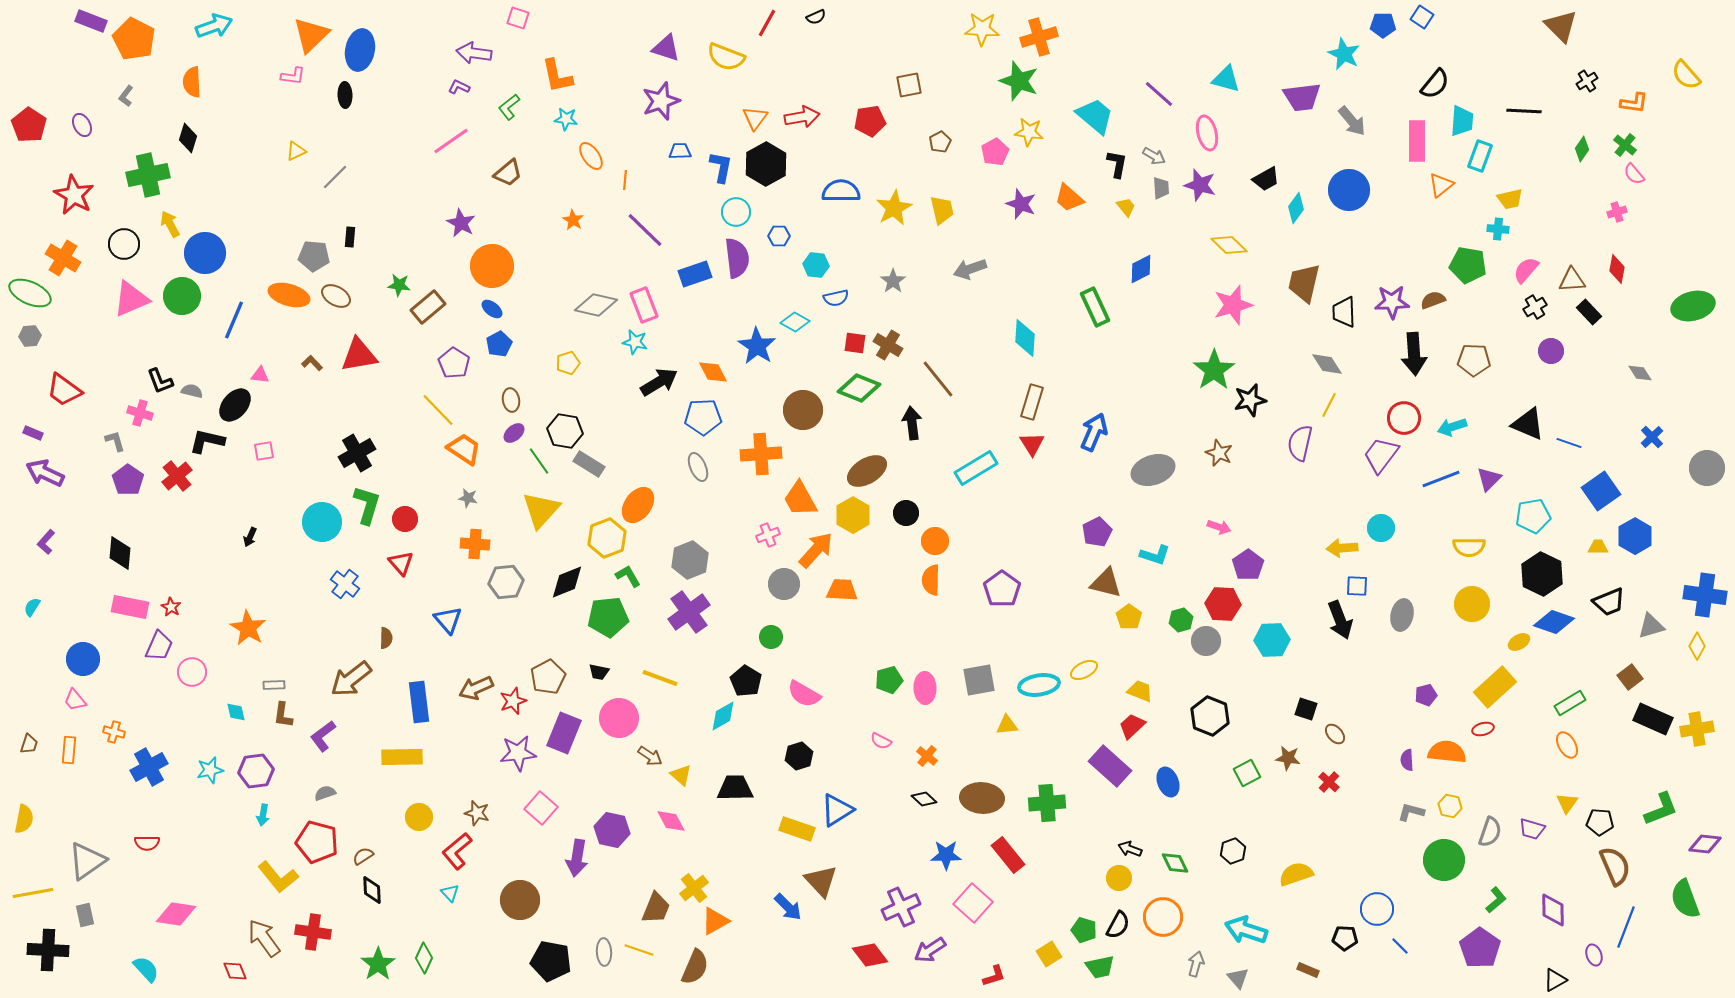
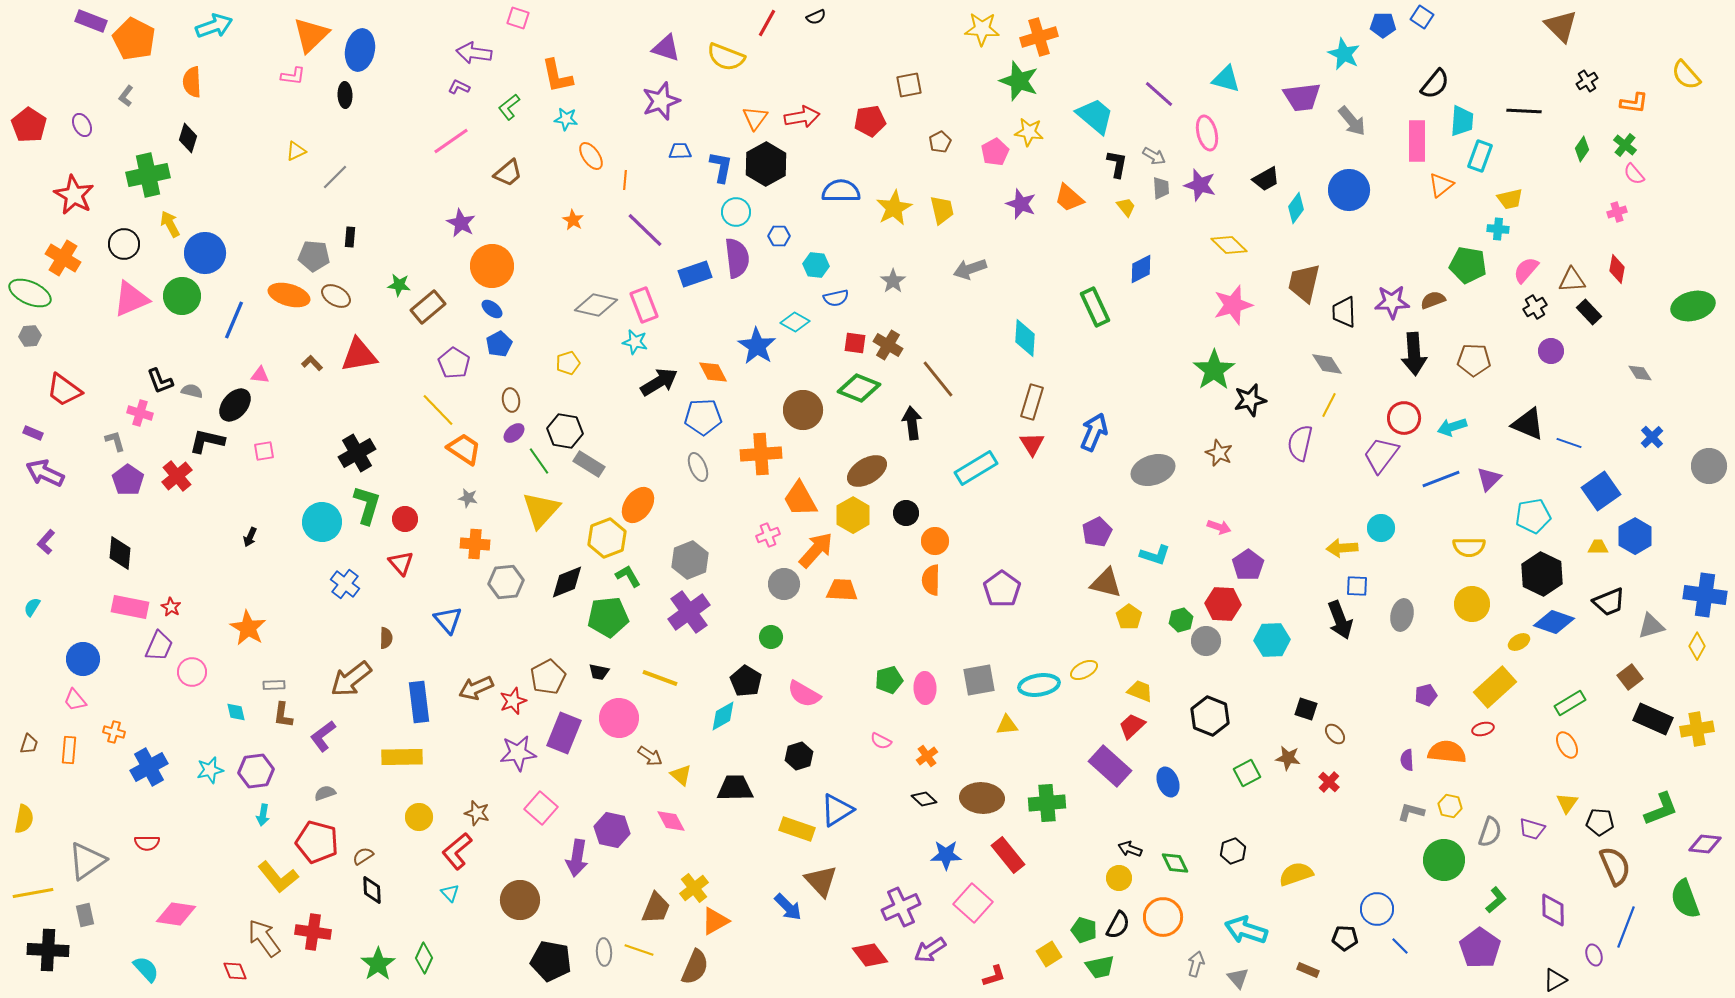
gray circle at (1707, 468): moved 2 px right, 2 px up
orange cross at (927, 756): rotated 15 degrees clockwise
